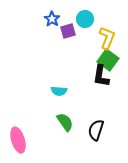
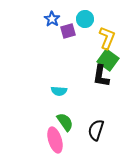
pink ellipse: moved 37 px right
